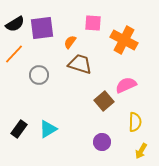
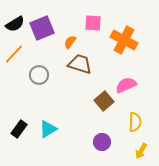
purple square: rotated 15 degrees counterclockwise
